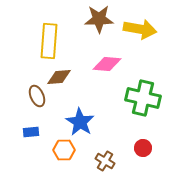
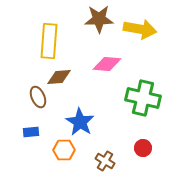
brown ellipse: moved 1 px right, 1 px down
